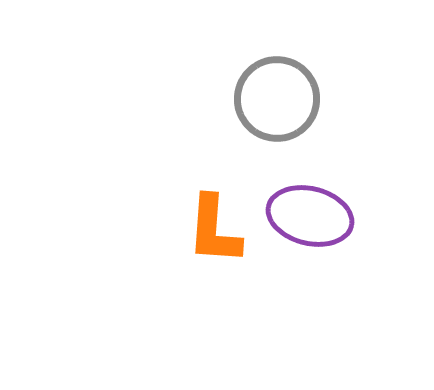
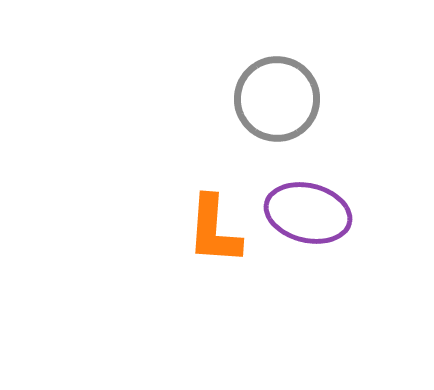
purple ellipse: moved 2 px left, 3 px up
